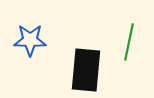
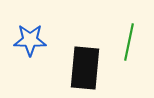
black rectangle: moved 1 px left, 2 px up
